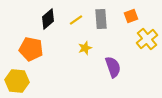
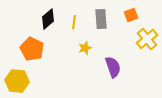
orange square: moved 1 px up
yellow line: moved 2 px left, 2 px down; rotated 48 degrees counterclockwise
orange pentagon: moved 1 px right; rotated 15 degrees clockwise
